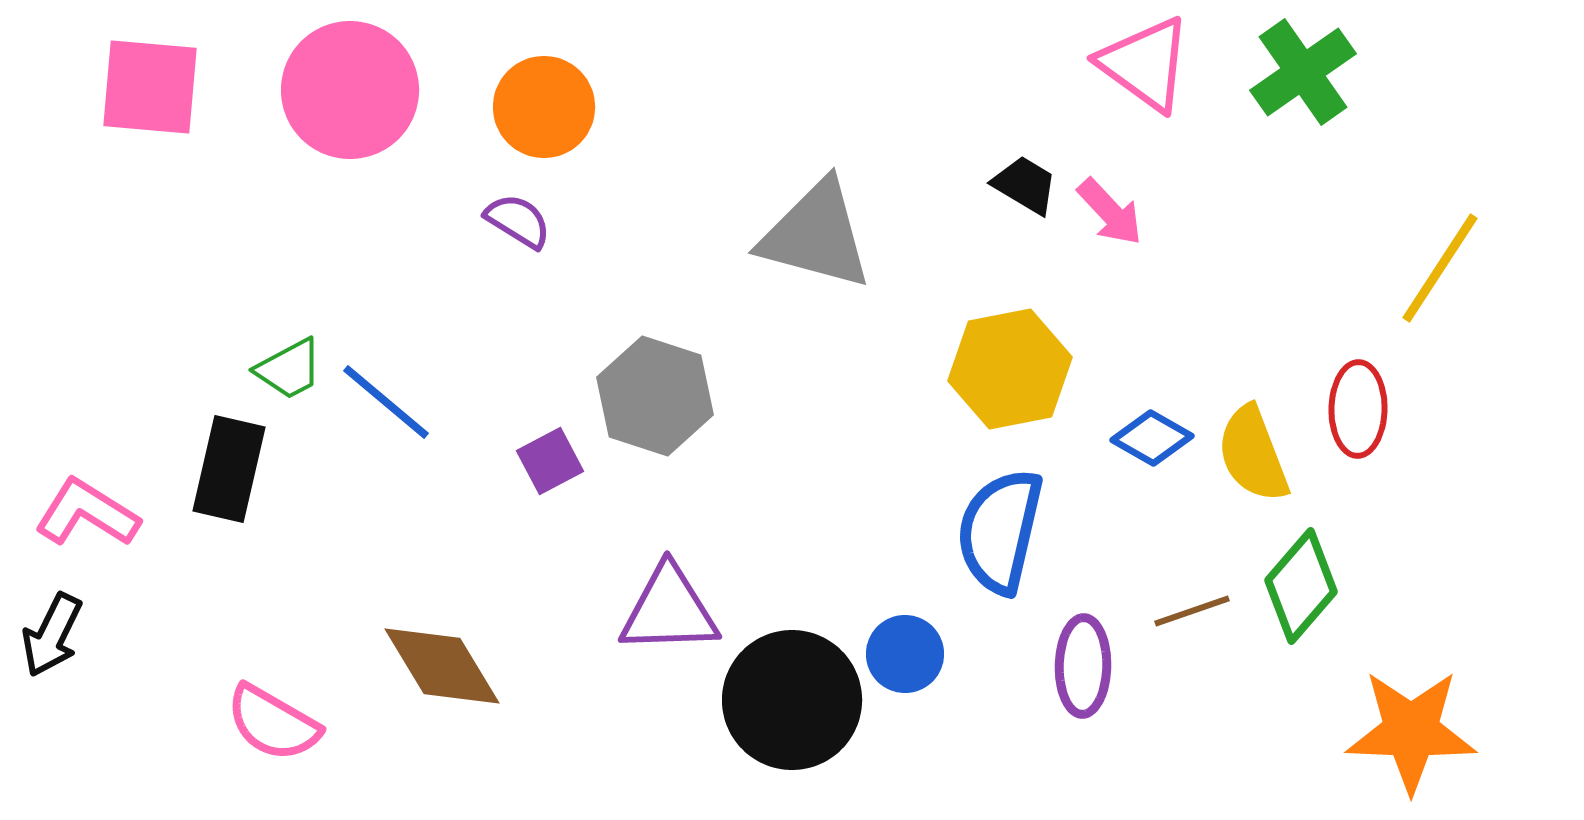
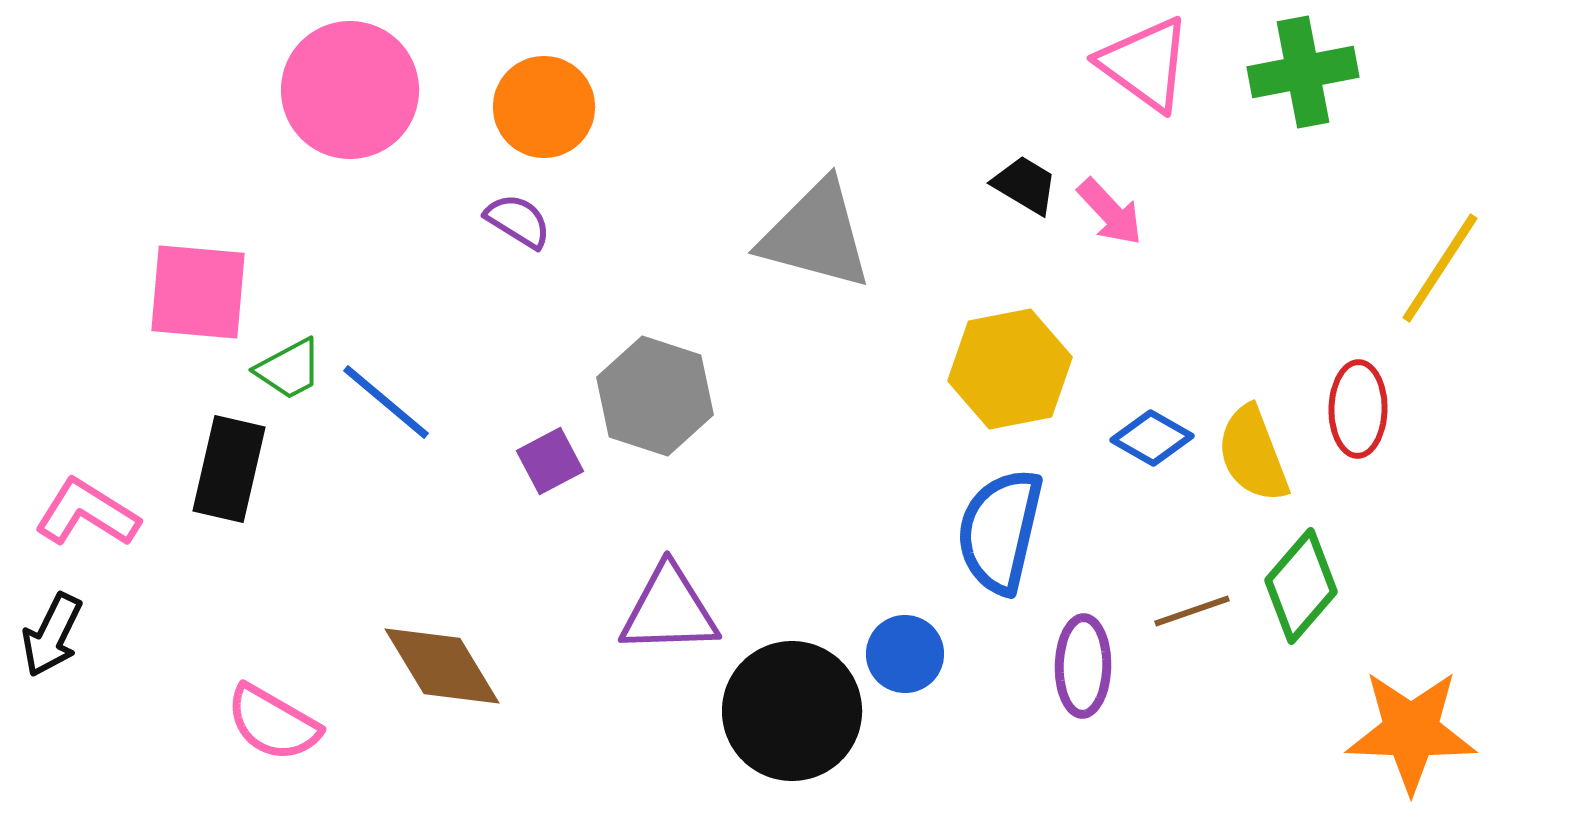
green cross: rotated 24 degrees clockwise
pink square: moved 48 px right, 205 px down
black circle: moved 11 px down
